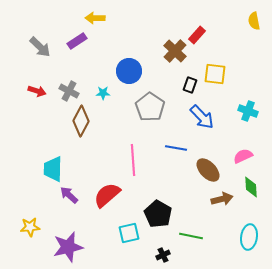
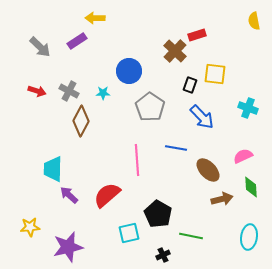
red rectangle: rotated 30 degrees clockwise
cyan cross: moved 3 px up
pink line: moved 4 px right
